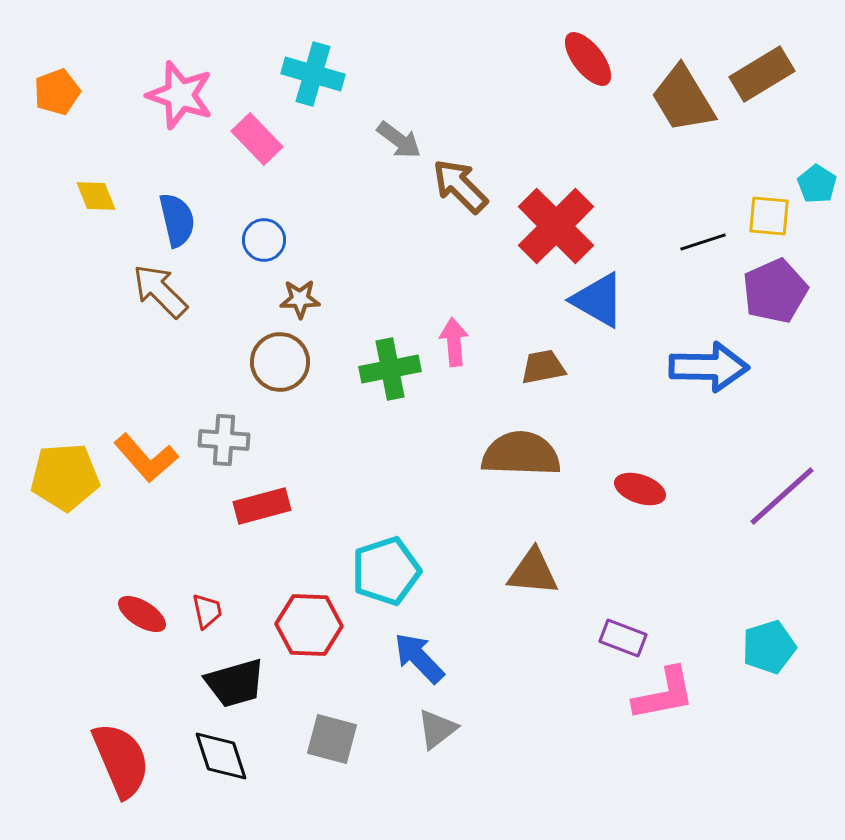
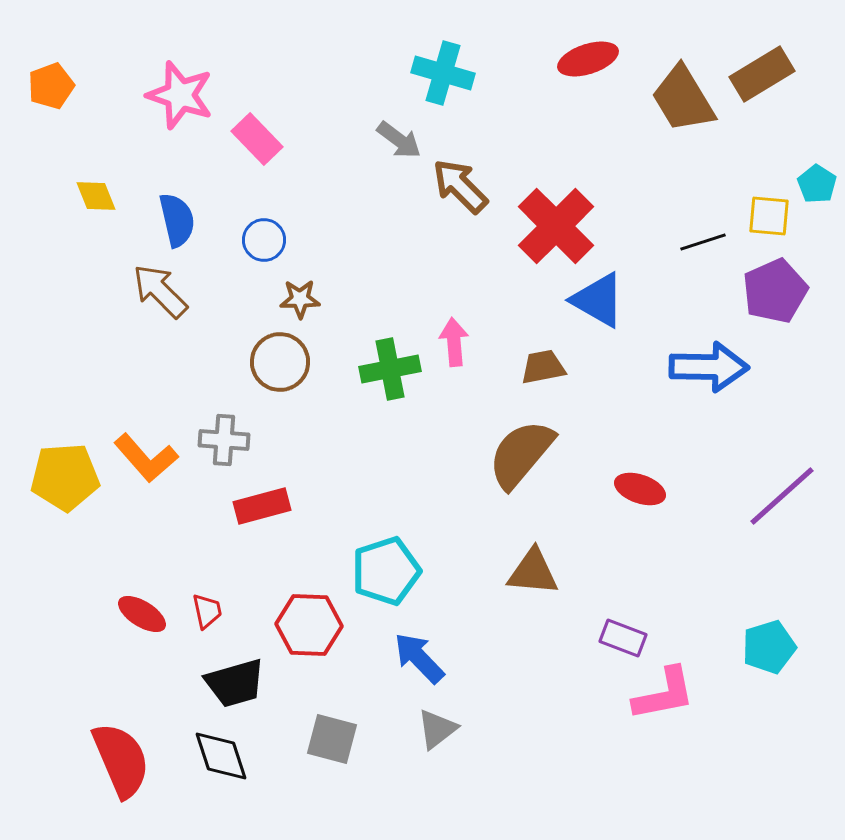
red ellipse at (588, 59): rotated 70 degrees counterclockwise
cyan cross at (313, 74): moved 130 px right, 1 px up
orange pentagon at (57, 92): moved 6 px left, 6 px up
brown semicircle at (521, 454): rotated 52 degrees counterclockwise
